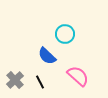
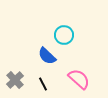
cyan circle: moved 1 px left, 1 px down
pink semicircle: moved 1 px right, 3 px down
black line: moved 3 px right, 2 px down
